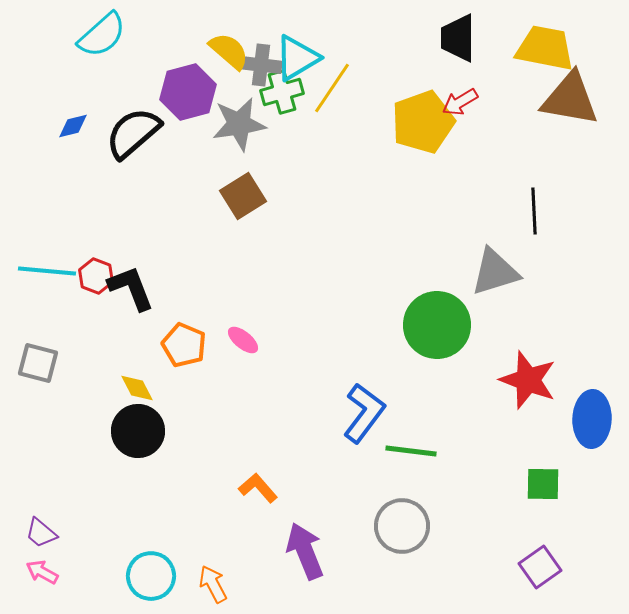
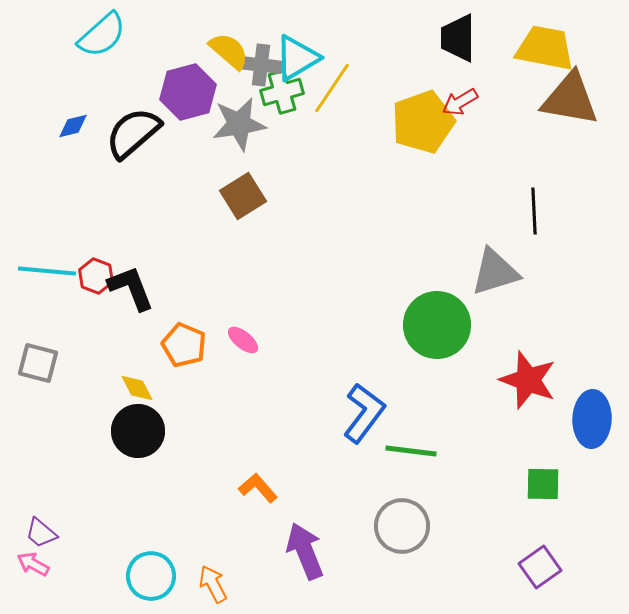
pink arrow: moved 9 px left, 8 px up
